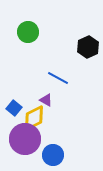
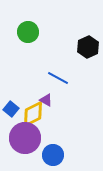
blue square: moved 3 px left, 1 px down
yellow diamond: moved 1 px left, 4 px up
purple circle: moved 1 px up
